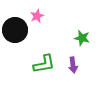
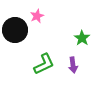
green star: rotated 21 degrees clockwise
green L-shape: rotated 15 degrees counterclockwise
